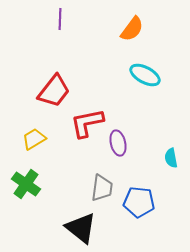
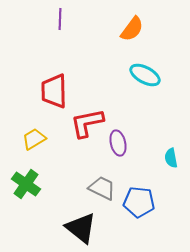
red trapezoid: rotated 141 degrees clockwise
gray trapezoid: rotated 72 degrees counterclockwise
